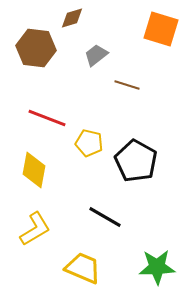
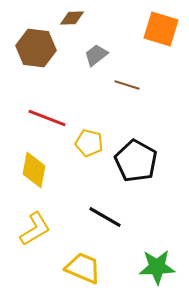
brown diamond: rotated 15 degrees clockwise
